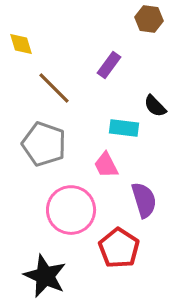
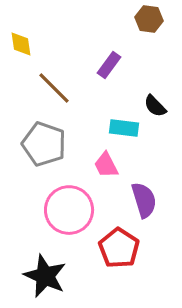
yellow diamond: rotated 8 degrees clockwise
pink circle: moved 2 px left
